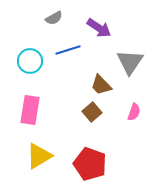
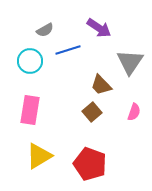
gray semicircle: moved 9 px left, 12 px down
